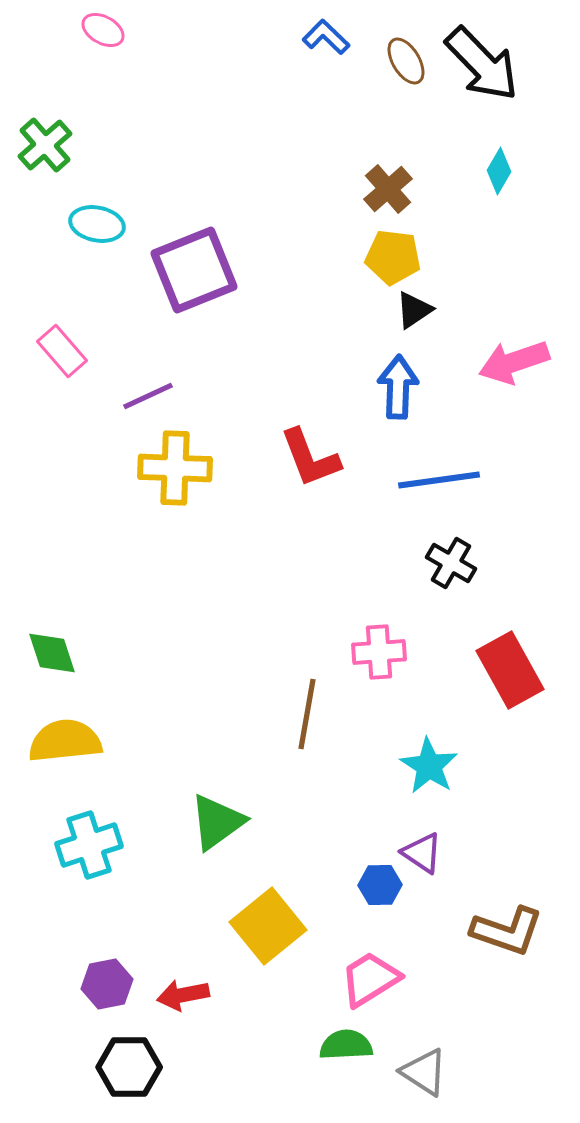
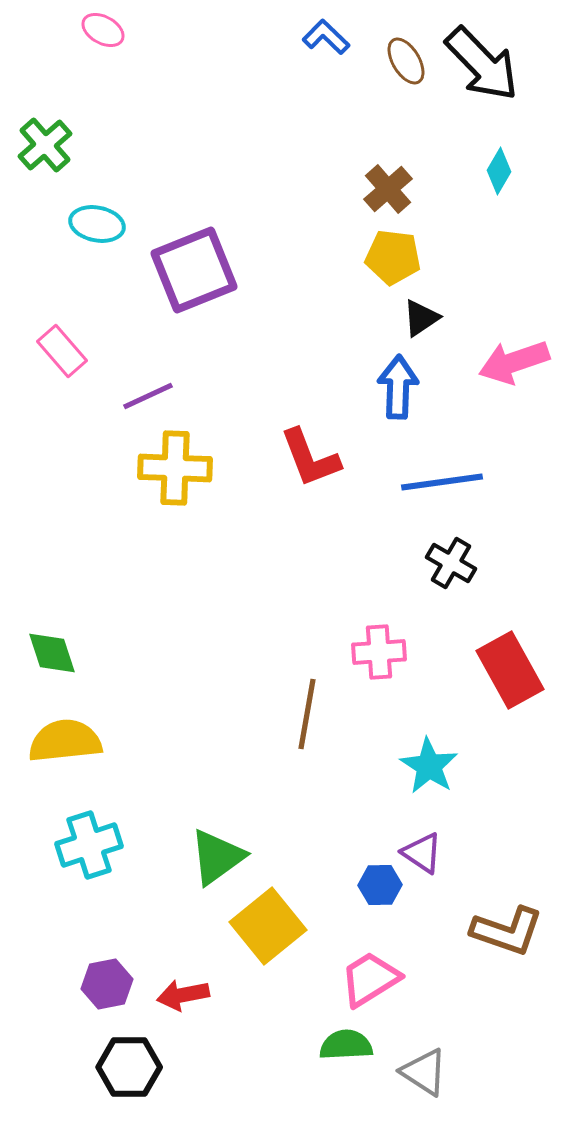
black triangle: moved 7 px right, 8 px down
blue line: moved 3 px right, 2 px down
green triangle: moved 35 px down
